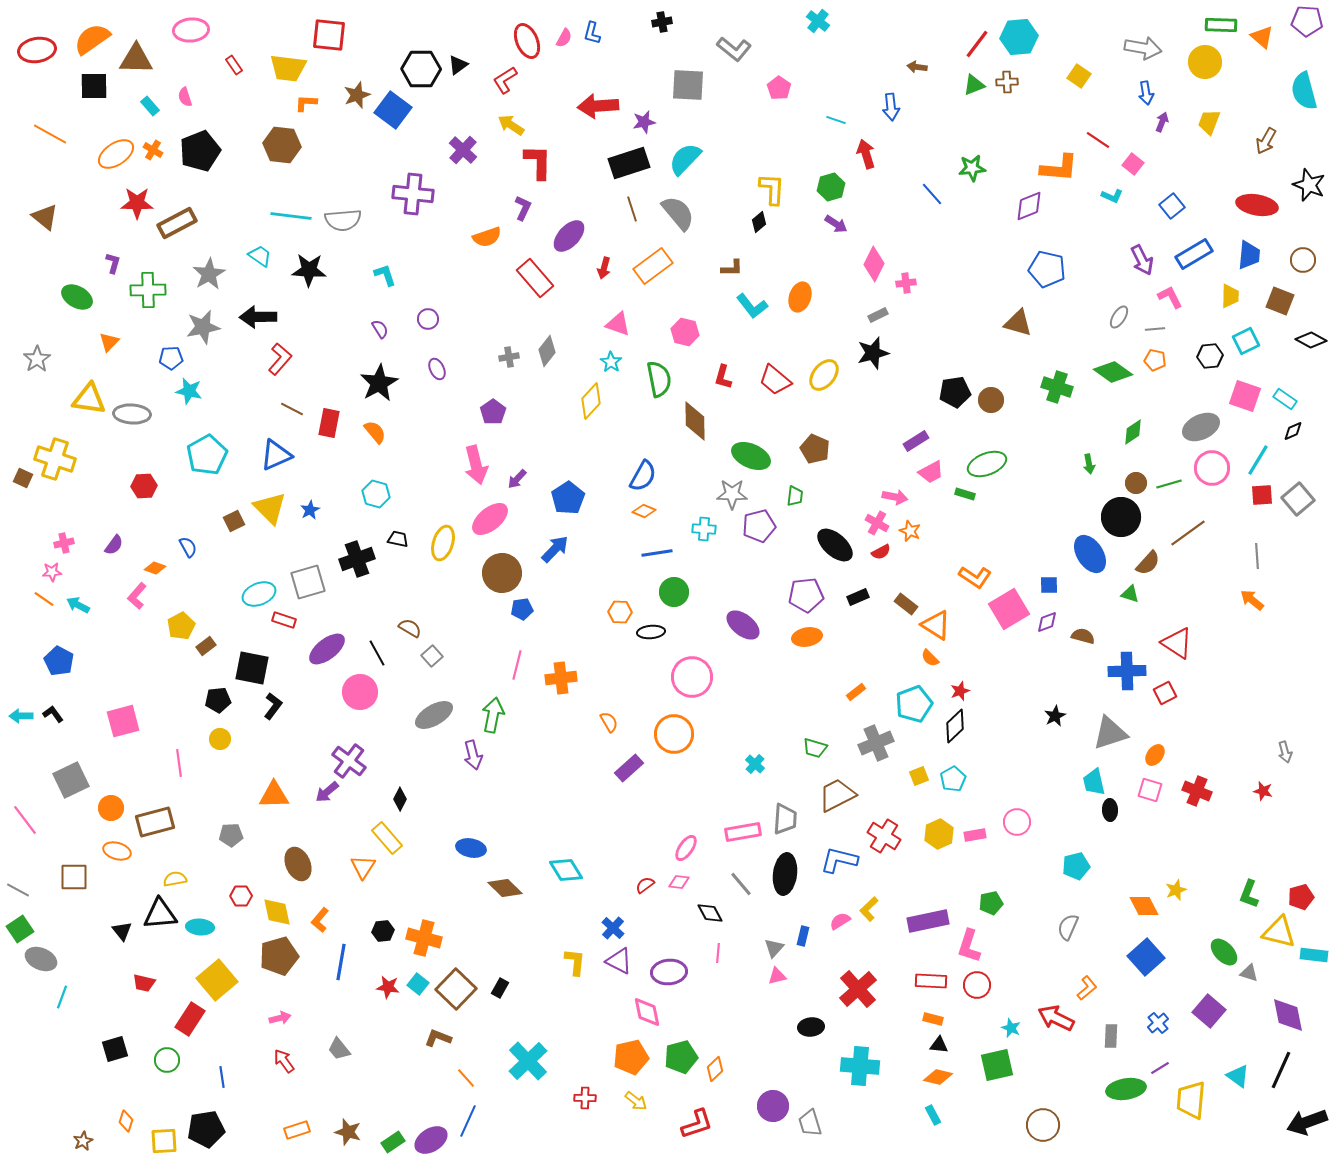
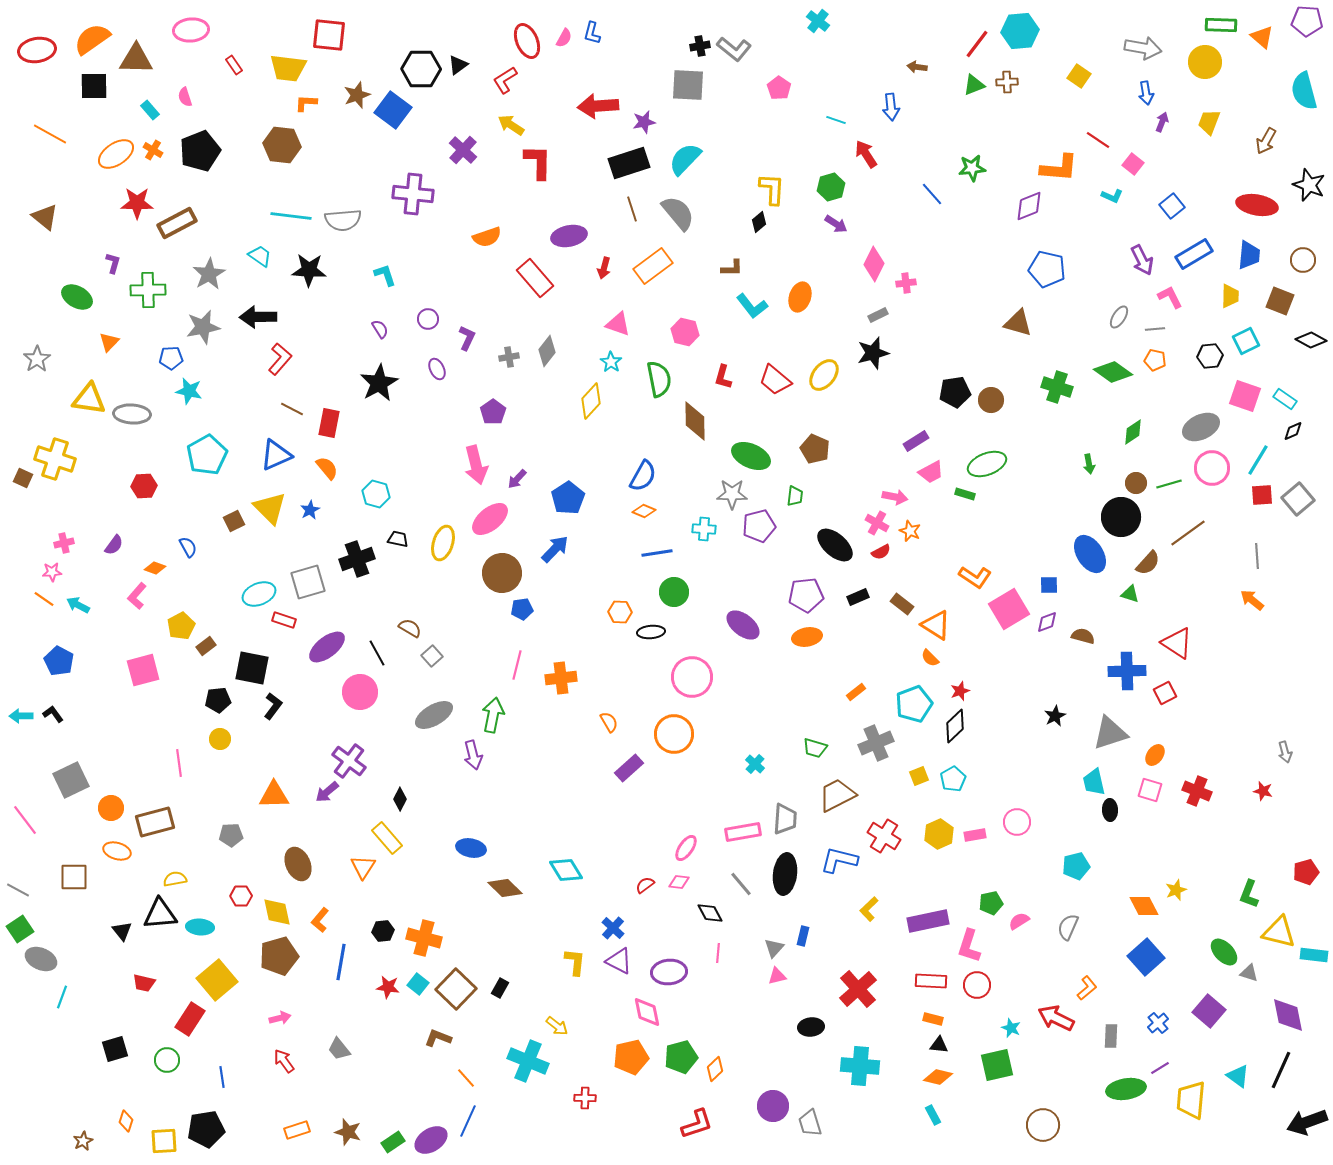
black cross at (662, 22): moved 38 px right, 24 px down
cyan hexagon at (1019, 37): moved 1 px right, 6 px up
cyan rectangle at (150, 106): moved 4 px down
red arrow at (866, 154): rotated 16 degrees counterclockwise
purple L-shape at (523, 208): moved 56 px left, 130 px down
purple ellipse at (569, 236): rotated 36 degrees clockwise
orange semicircle at (375, 432): moved 48 px left, 36 px down
brown rectangle at (906, 604): moved 4 px left
purple ellipse at (327, 649): moved 2 px up
pink square at (123, 721): moved 20 px right, 51 px up
red pentagon at (1301, 897): moved 5 px right, 25 px up
pink semicircle at (840, 921): moved 179 px right
cyan cross at (528, 1061): rotated 24 degrees counterclockwise
yellow arrow at (636, 1101): moved 79 px left, 75 px up
